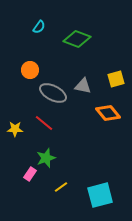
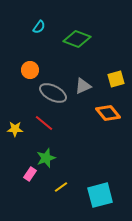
gray triangle: rotated 36 degrees counterclockwise
